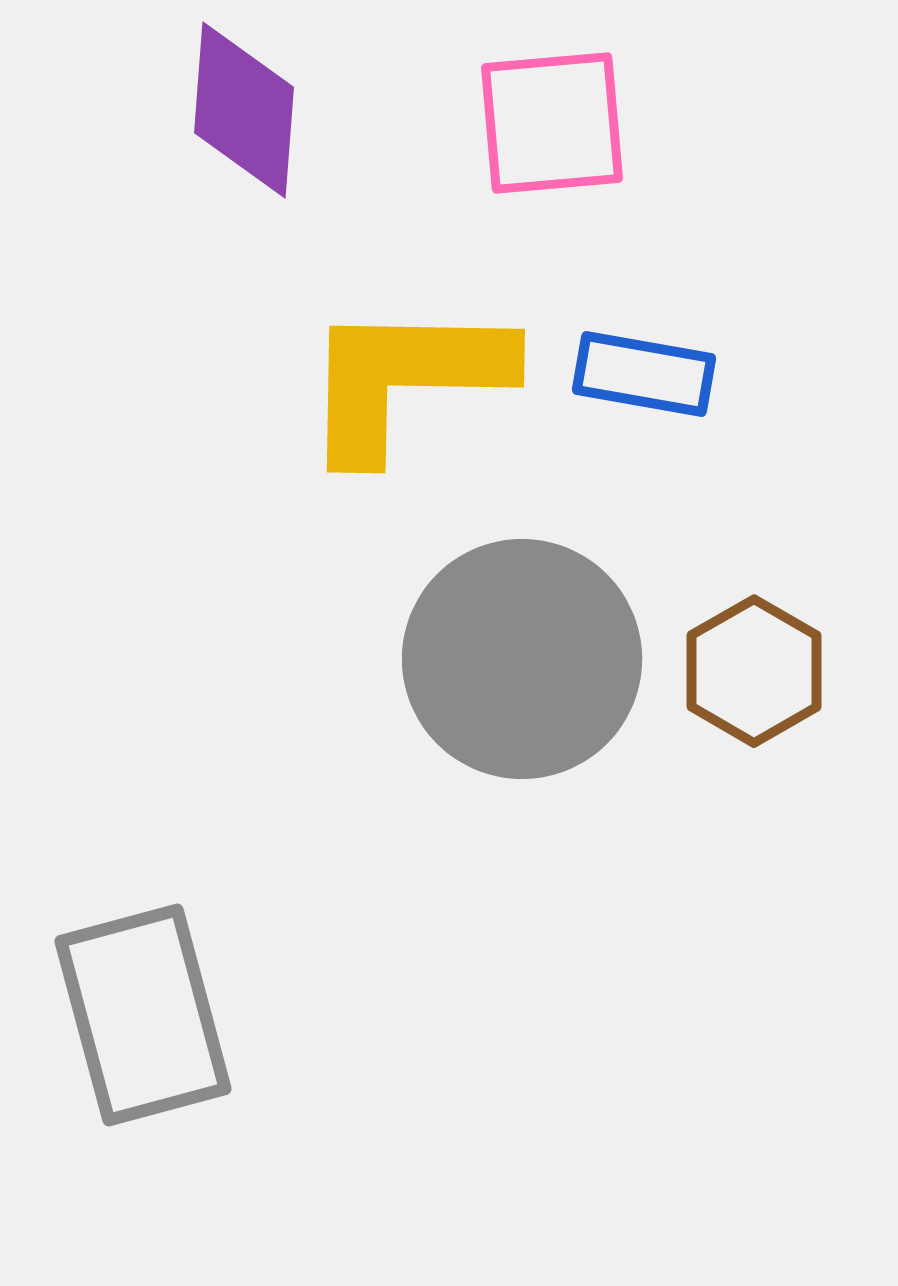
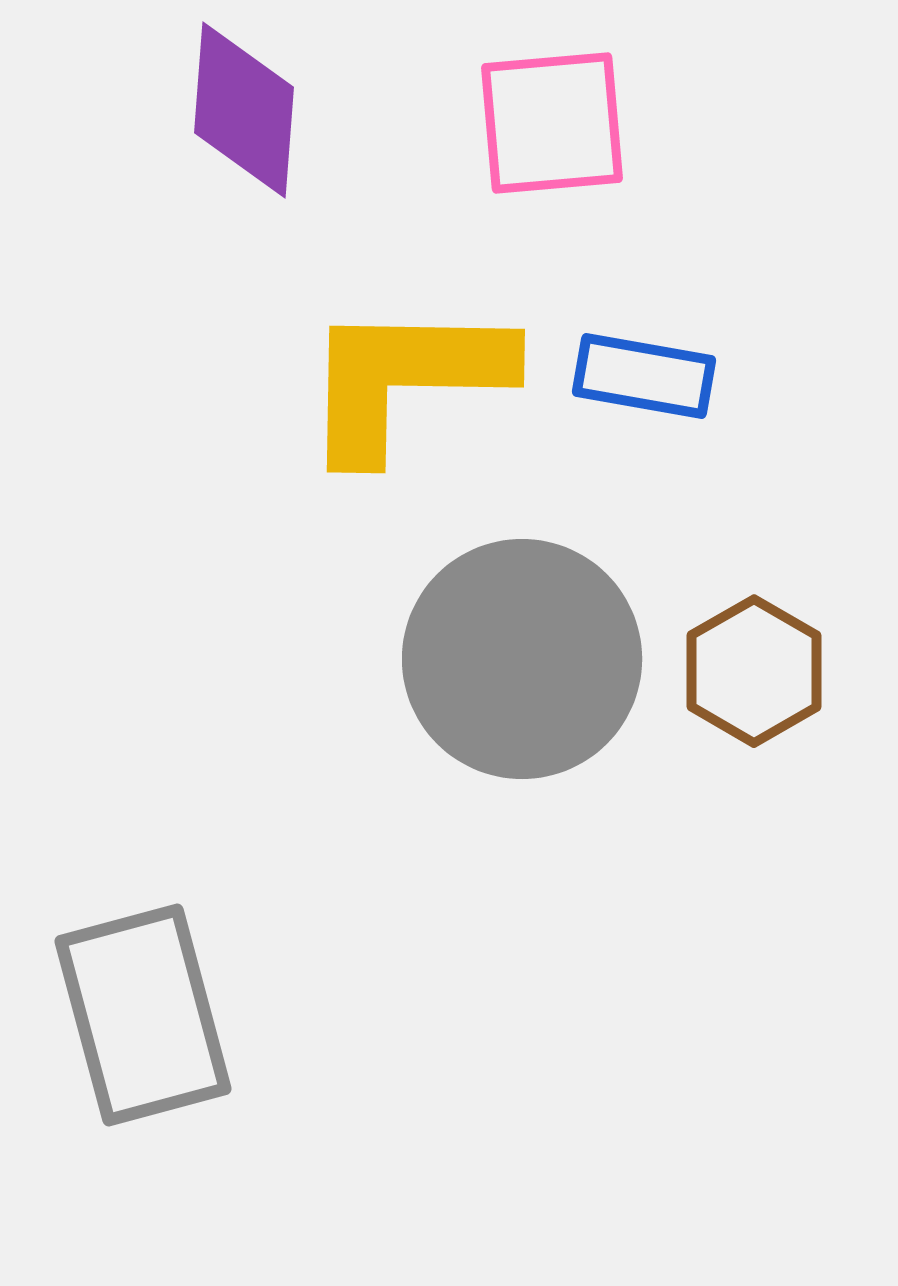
blue rectangle: moved 2 px down
